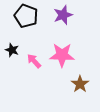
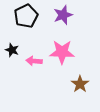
black pentagon: rotated 25 degrees clockwise
pink star: moved 3 px up
pink arrow: rotated 42 degrees counterclockwise
